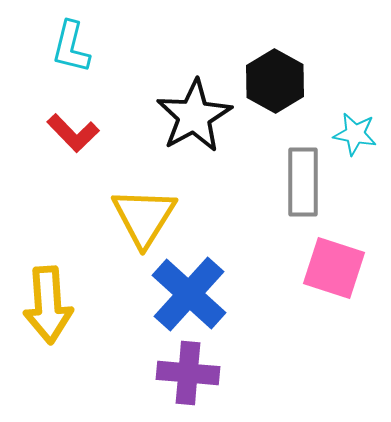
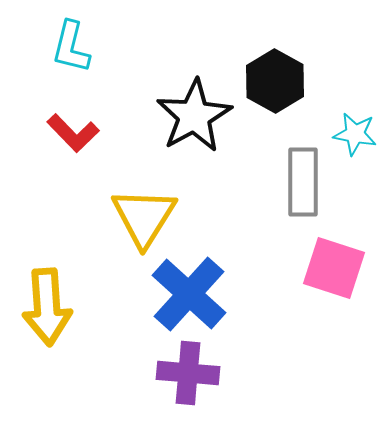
yellow arrow: moved 1 px left, 2 px down
